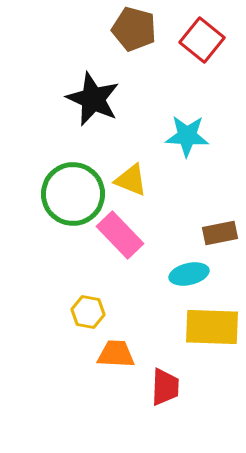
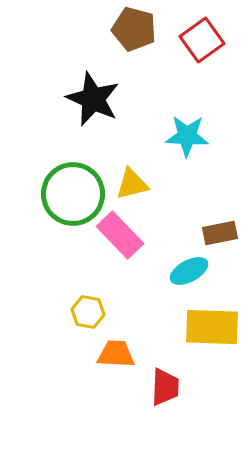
red square: rotated 15 degrees clockwise
yellow triangle: moved 1 px right, 4 px down; rotated 36 degrees counterclockwise
cyan ellipse: moved 3 px up; rotated 15 degrees counterclockwise
